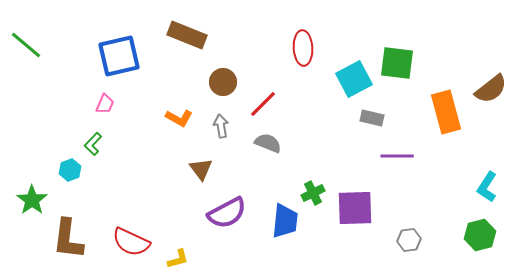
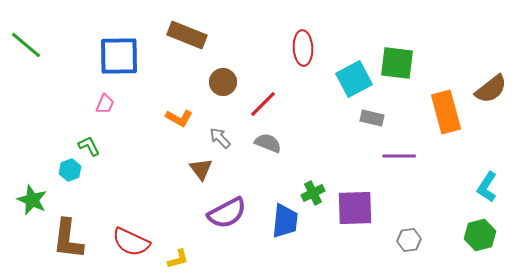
blue square: rotated 12 degrees clockwise
gray arrow: moved 1 px left, 12 px down; rotated 35 degrees counterclockwise
green L-shape: moved 4 px left, 2 px down; rotated 110 degrees clockwise
purple line: moved 2 px right
green star: rotated 12 degrees counterclockwise
